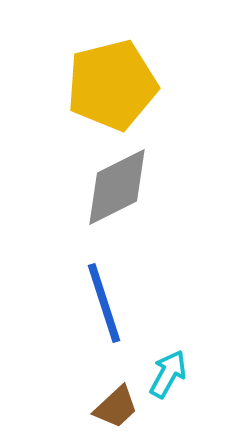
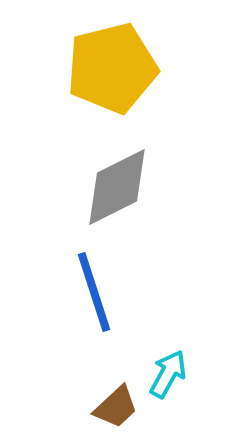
yellow pentagon: moved 17 px up
blue line: moved 10 px left, 11 px up
